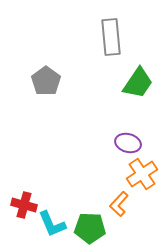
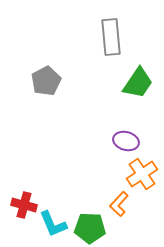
gray pentagon: rotated 8 degrees clockwise
purple ellipse: moved 2 px left, 2 px up
cyan L-shape: moved 1 px right
